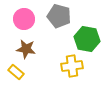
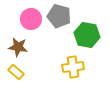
pink circle: moved 7 px right
green hexagon: moved 4 px up
brown star: moved 8 px left, 2 px up
yellow cross: moved 1 px right, 1 px down
